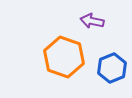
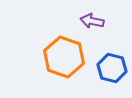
blue hexagon: rotated 24 degrees counterclockwise
